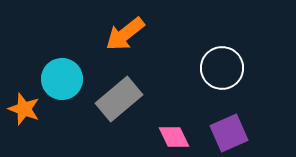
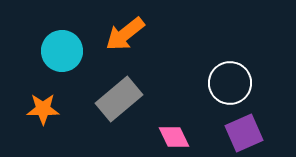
white circle: moved 8 px right, 15 px down
cyan circle: moved 28 px up
orange star: moved 19 px right; rotated 20 degrees counterclockwise
purple square: moved 15 px right
